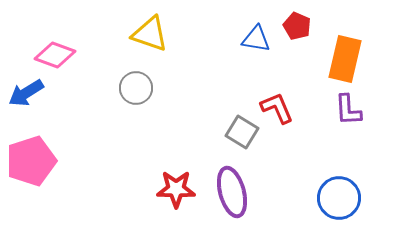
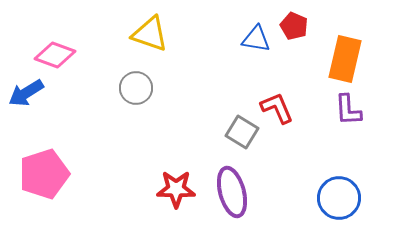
red pentagon: moved 3 px left
pink pentagon: moved 13 px right, 13 px down
